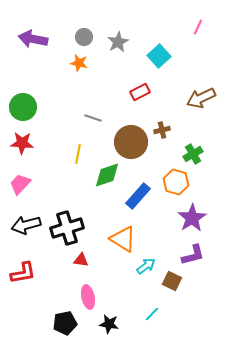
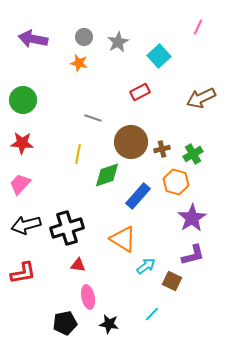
green circle: moved 7 px up
brown cross: moved 19 px down
red triangle: moved 3 px left, 5 px down
